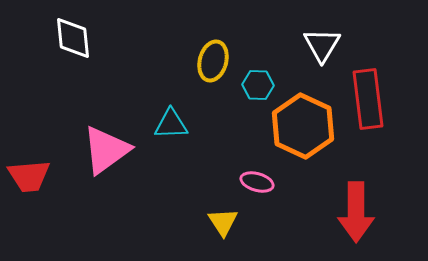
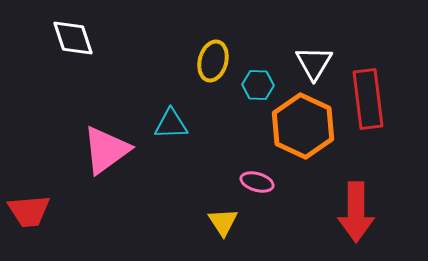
white diamond: rotated 12 degrees counterclockwise
white triangle: moved 8 px left, 18 px down
red trapezoid: moved 35 px down
